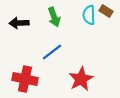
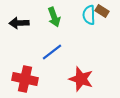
brown rectangle: moved 4 px left
red star: rotated 25 degrees counterclockwise
